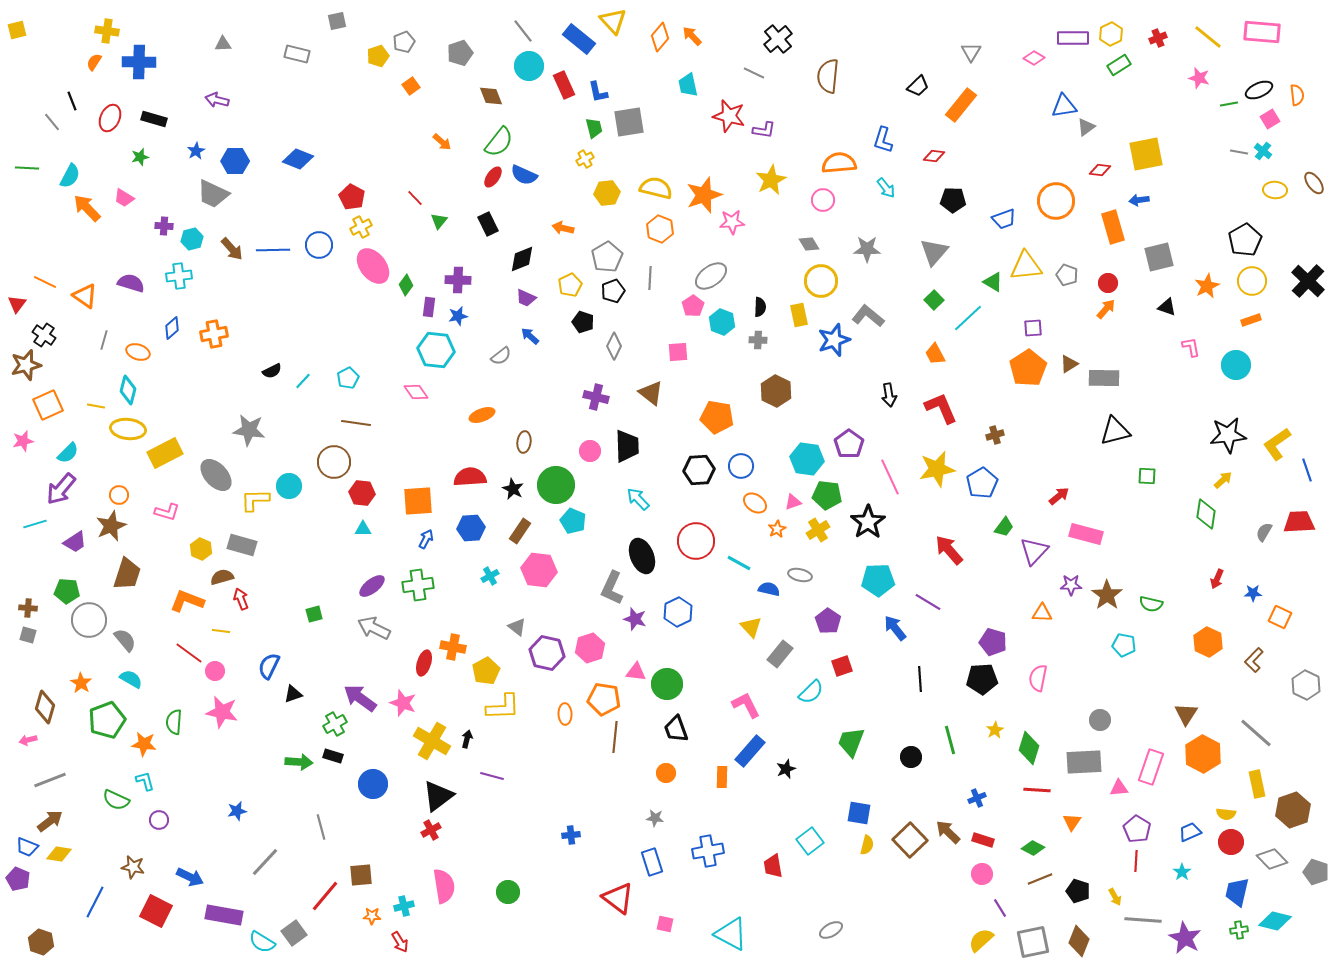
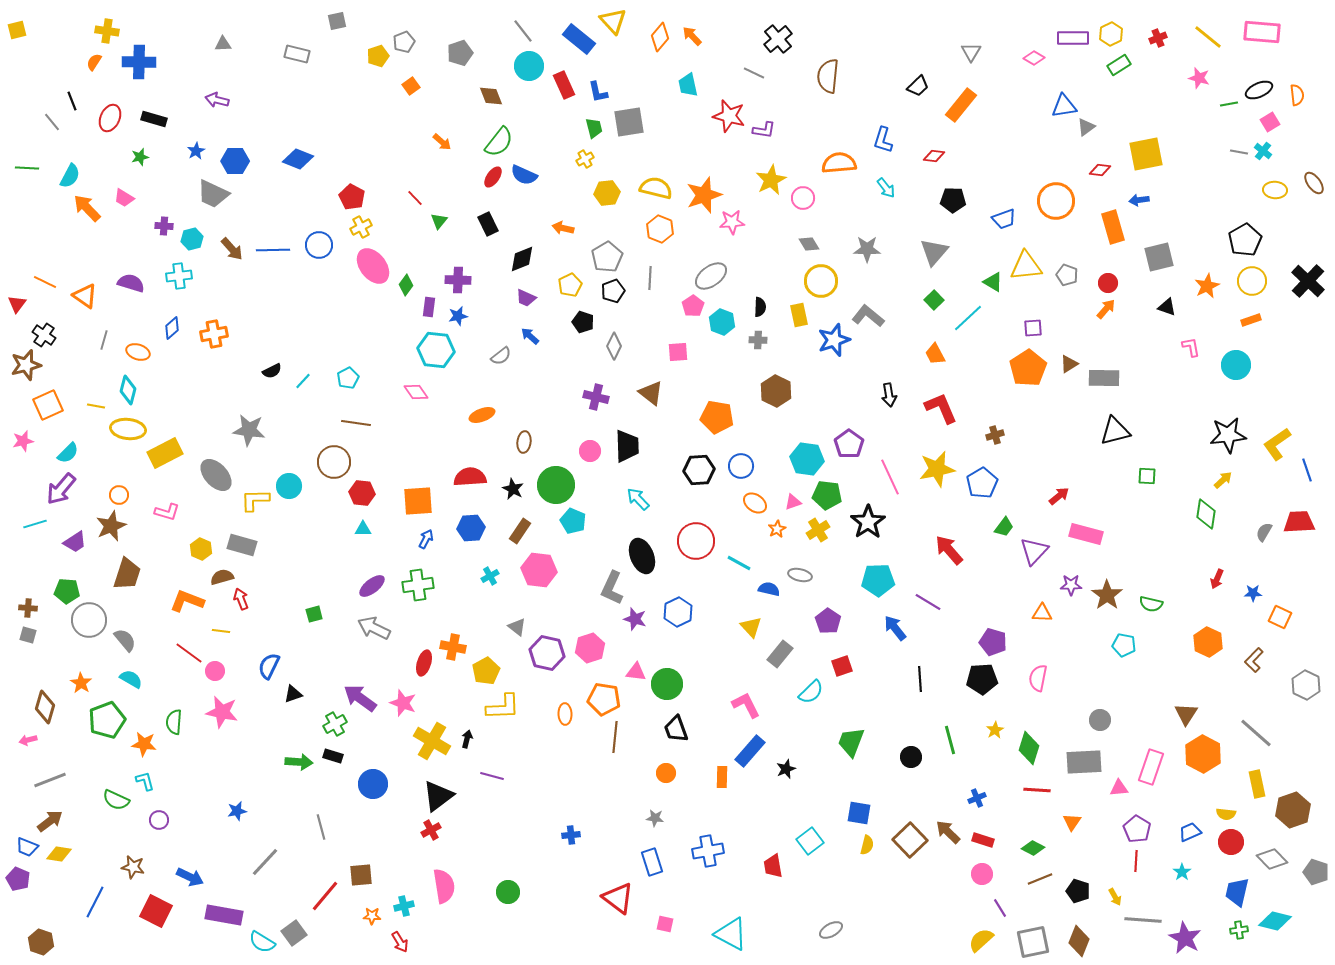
pink square at (1270, 119): moved 3 px down
pink circle at (823, 200): moved 20 px left, 2 px up
